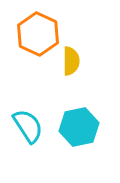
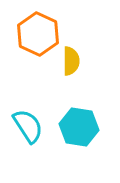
cyan hexagon: rotated 21 degrees clockwise
